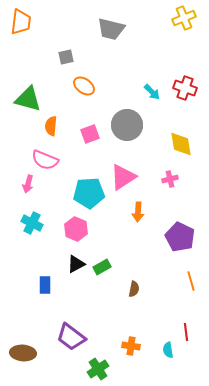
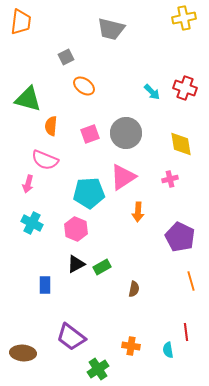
yellow cross: rotated 10 degrees clockwise
gray square: rotated 14 degrees counterclockwise
gray circle: moved 1 px left, 8 px down
